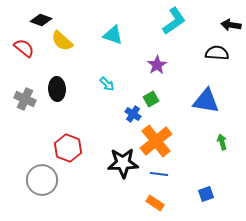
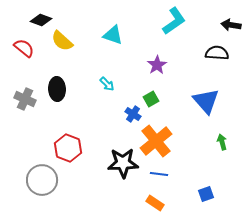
blue triangle: rotated 40 degrees clockwise
